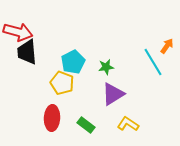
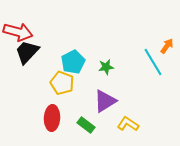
black trapezoid: rotated 48 degrees clockwise
purple triangle: moved 8 px left, 7 px down
